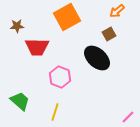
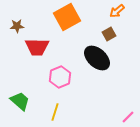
pink hexagon: rotated 15 degrees clockwise
